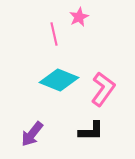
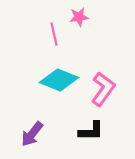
pink star: rotated 18 degrees clockwise
